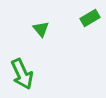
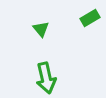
green arrow: moved 24 px right, 4 px down; rotated 12 degrees clockwise
